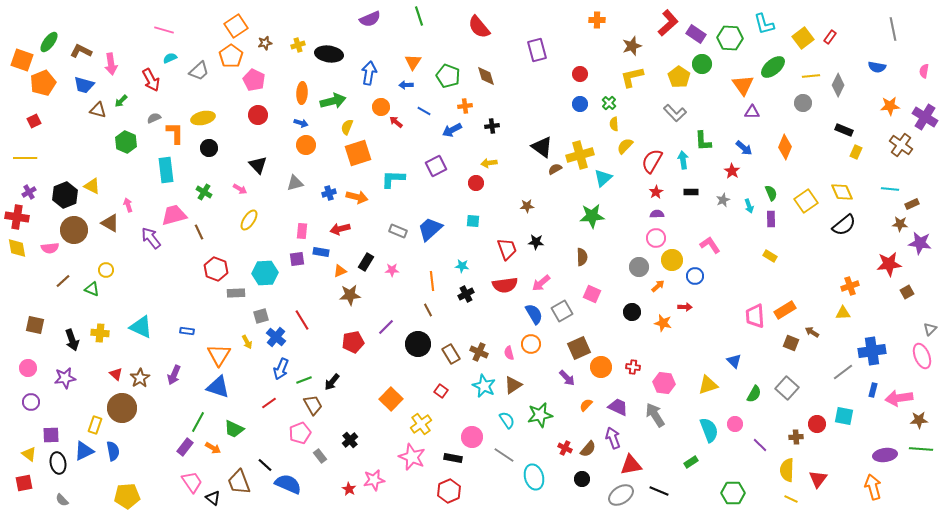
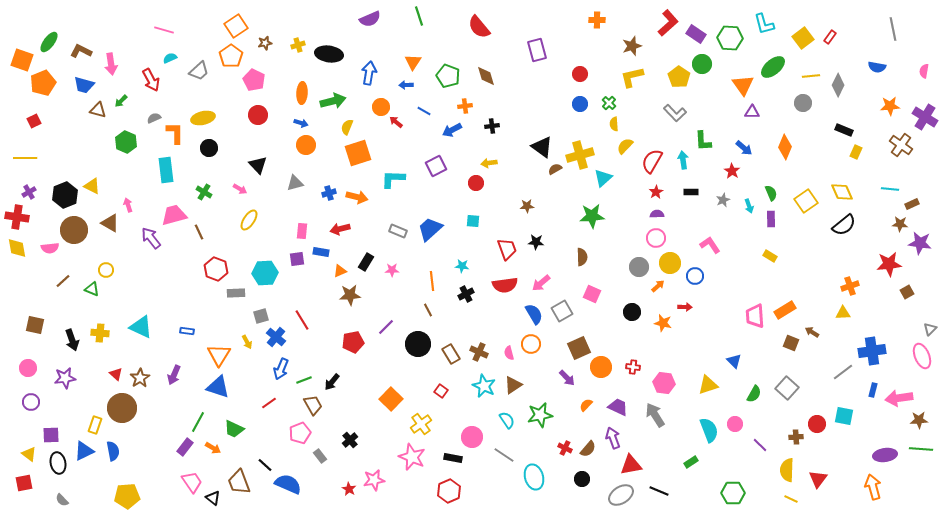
yellow circle at (672, 260): moved 2 px left, 3 px down
